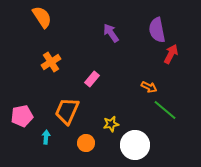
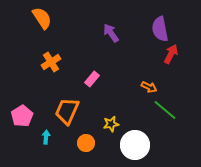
orange semicircle: moved 1 px down
purple semicircle: moved 3 px right, 1 px up
pink pentagon: rotated 20 degrees counterclockwise
